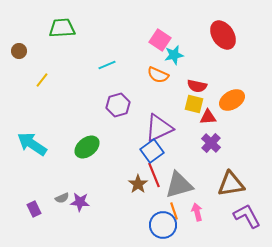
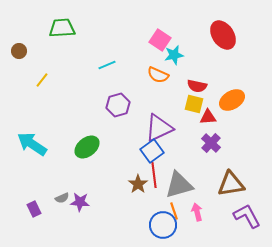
red line: rotated 15 degrees clockwise
